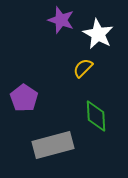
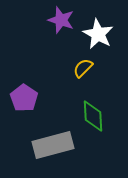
green diamond: moved 3 px left
